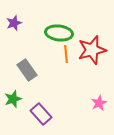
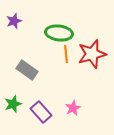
purple star: moved 2 px up
red star: moved 4 px down
gray rectangle: rotated 20 degrees counterclockwise
green star: moved 5 px down
pink star: moved 26 px left, 5 px down
purple rectangle: moved 2 px up
